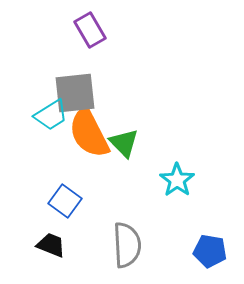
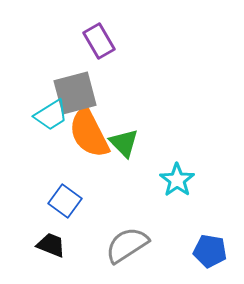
purple rectangle: moved 9 px right, 11 px down
gray square: rotated 9 degrees counterclockwise
gray semicircle: rotated 120 degrees counterclockwise
